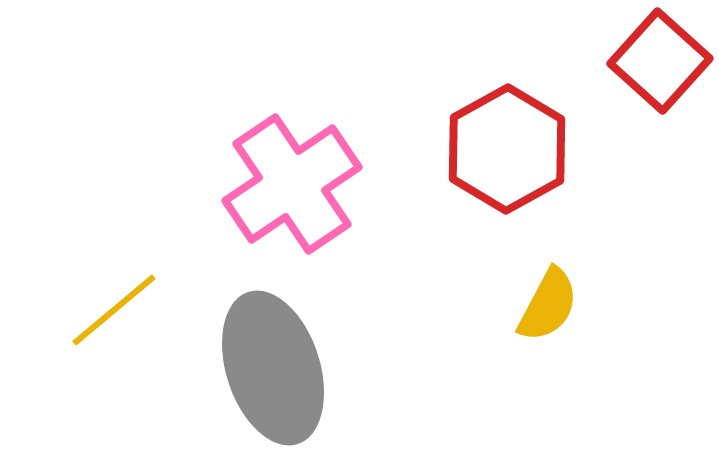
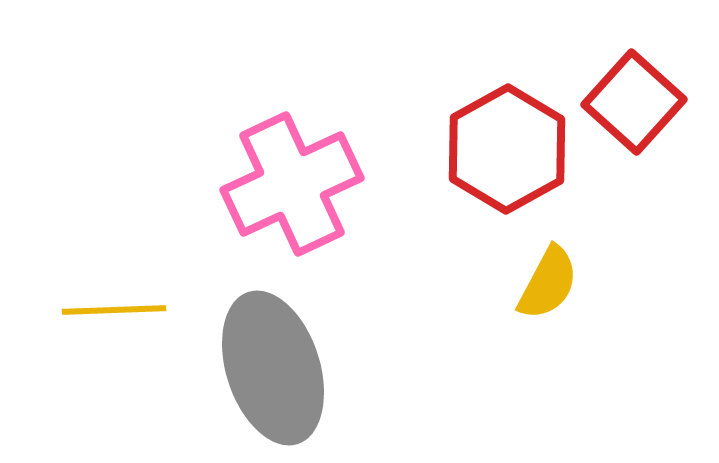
red square: moved 26 px left, 41 px down
pink cross: rotated 9 degrees clockwise
yellow semicircle: moved 22 px up
yellow line: rotated 38 degrees clockwise
